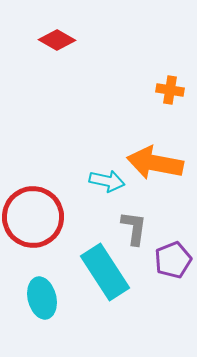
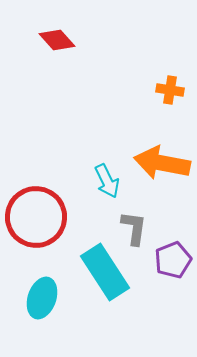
red diamond: rotated 18 degrees clockwise
orange arrow: moved 7 px right
cyan arrow: rotated 52 degrees clockwise
red circle: moved 3 px right
cyan ellipse: rotated 33 degrees clockwise
